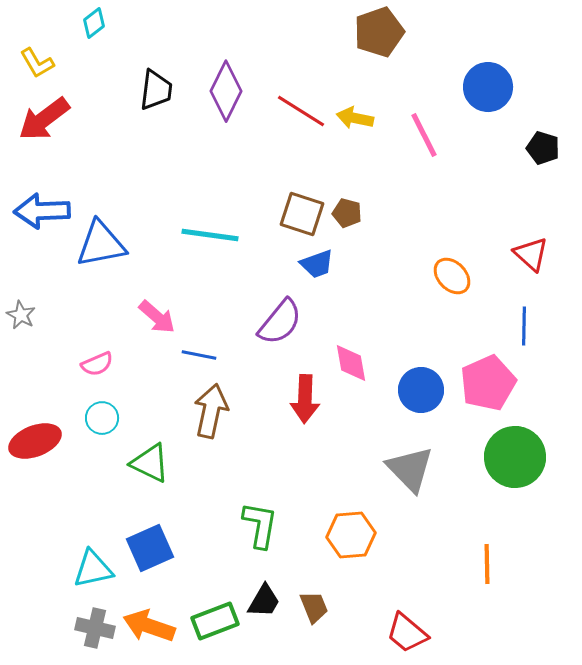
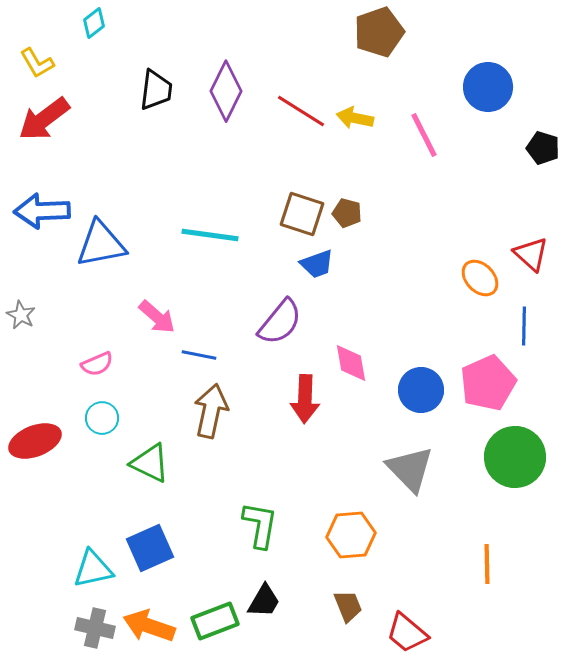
orange ellipse at (452, 276): moved 28 px right, 2 px down
brown trapezoid at (314, 607): moved 34 px right, 1 px up
